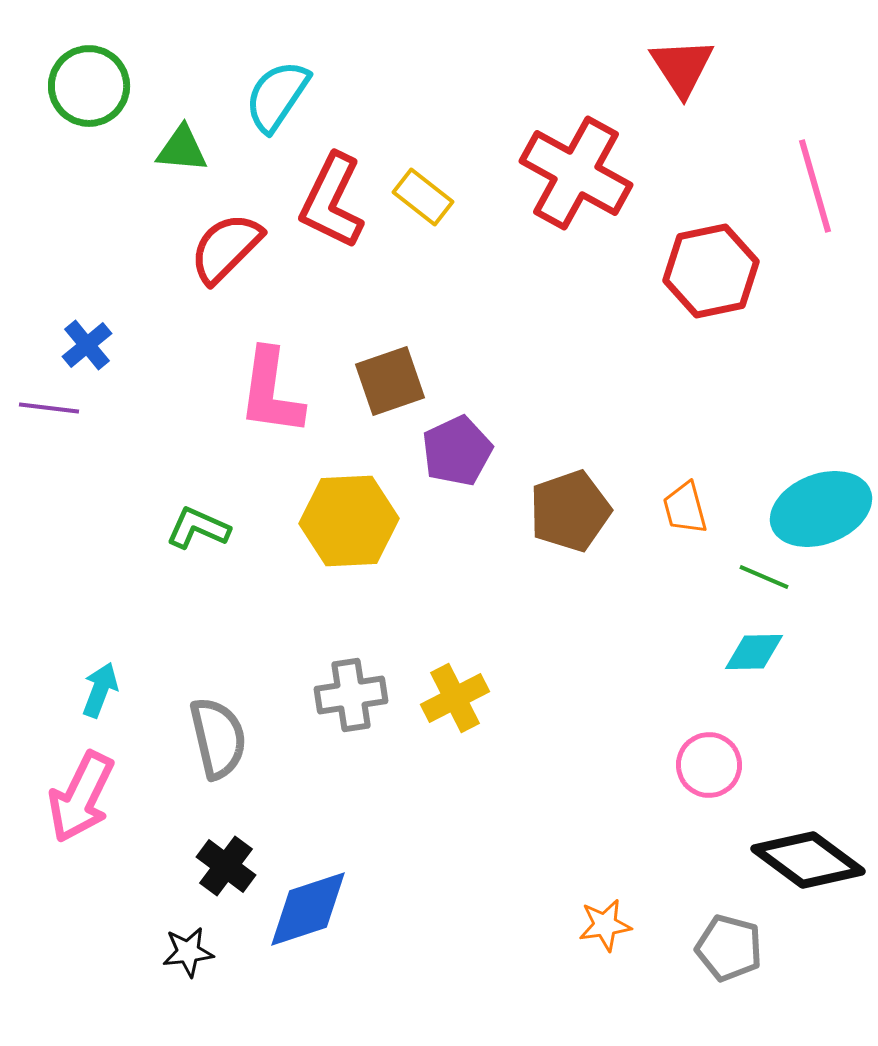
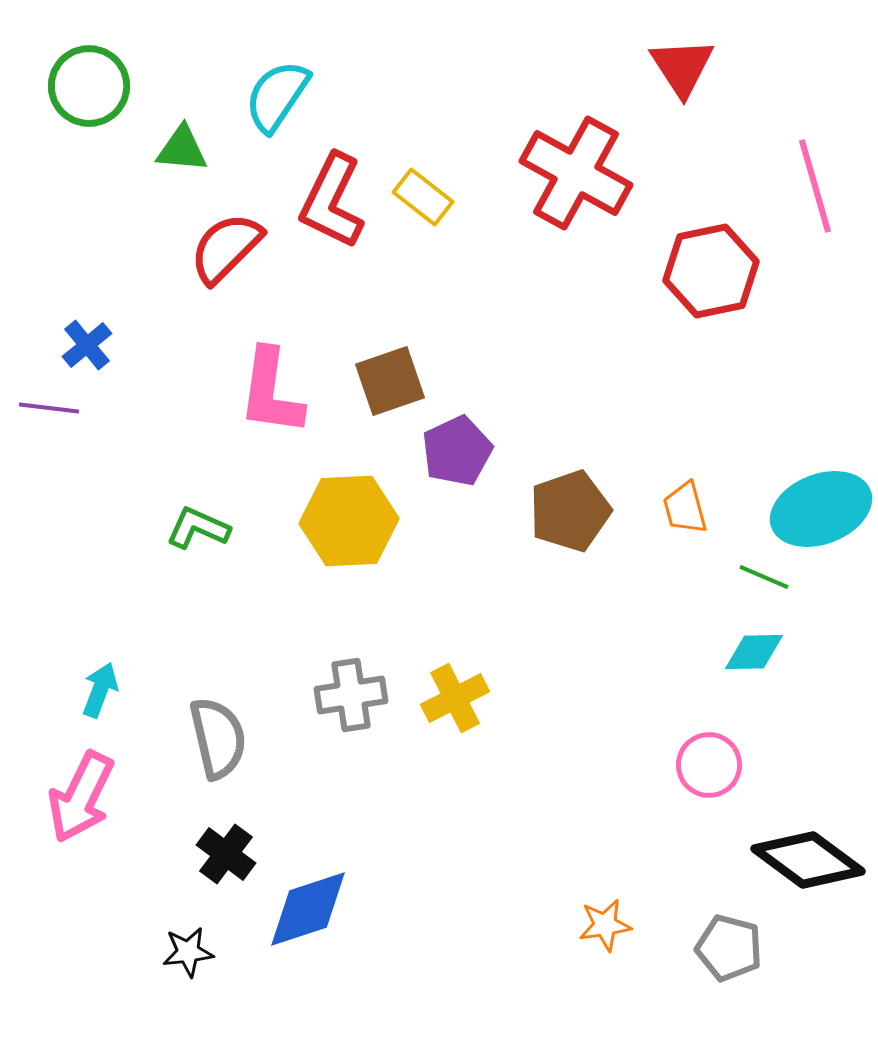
black cross: moved 12 px up
